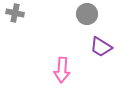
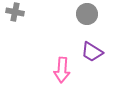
gray cross: moved 1 px up
purple trapezoid: moved 9 px left, 5 px down
